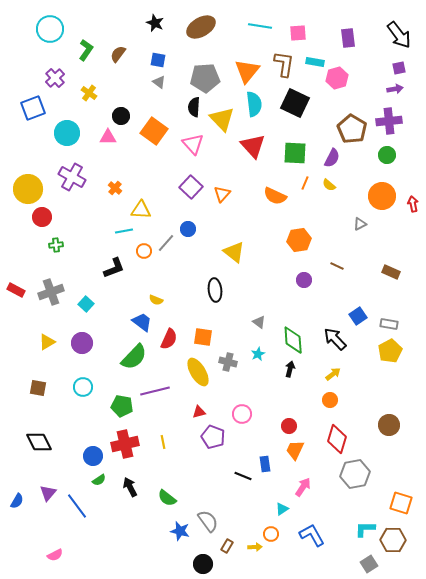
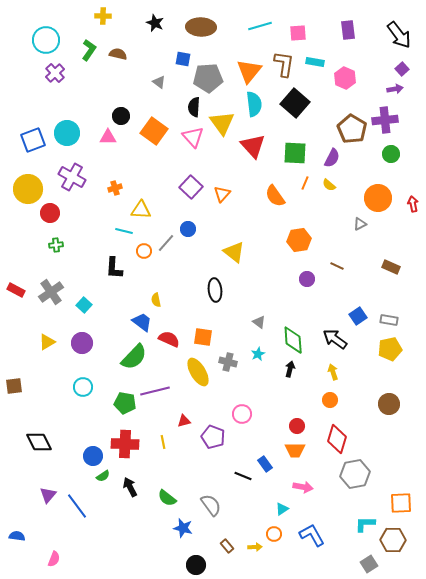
cyan line at (260, 26): rotated 25 degrees counterclockwise
brown ellipse at (201, 27): rotated 32 degrees clockwise
cyan circle at (50, 29): moved 4 px left, 11 px down
purple rectangle at (348, 38): moved 8 px up
green L-shape at (86, 50): moved 3 px right
brown semicircle at (118, 54): rotated 66 degrees clockwise
blue square at (158, 60): moved 25 px right, 1 px up
purple square at (399, 68): moved 3 px right, 1 px down; rotated 32 degrees counterclockwise
orange triangle at (247, 71): moved 2 px right
purple cross at (55, 78): moved 5 px up
gray pentagon at (205, 78): moved 3 px right
pink hexagon at (337, 78): moved 8 px right; rotated 20 degrees counterclockwise
yellow cross at (89, 93): moved 14 px right, 77 px up; rotated 35 degrees counterclockwise
black square at (295, 103): rotated 16 degrees clockwise
blue square at (33, 108): moved 32 px down
yellow triangle at (222, 119): moved 4 px down; rotated 8 degrees clockwise
purple cross at (389, 121): moved 4 px left, 1 px up
pink triangle at (193, 144): moved 7 px up
green circle at (387, 155): moved 4 px right, 1 px up
orange cross at (115, 188): rotated 32 degrees clockwise
orange semicircle at (275, 196): rotated 30 degrees clockwise
orange circle at (382, 196): moved 4 px left, 2 px down
red circle at (42, 217): moved 8 px right, 4 px up
cyan line at (124, 231): rotated 24 degrees clockwise
black L-shape at (114, 268): rotated 115 degrees clockwise
brown rectangle at (391, 272): moved 5 px up
purple circle at (304, 280): moved 3 px right, 1 px up
gray cross at (51, 292): rotated 15 degrees counterclockwise
yellow semicircle at (156, 300): rotated 56 degrees clockwise
cyan square at (86, 304): moved 2 px left, 1 px down
gray rectangle at (389, 324): moved 4 px up
red semicircle at (169, 339): rotated 90 degrees counterclockwise
black arrow at (335, 339): rotated 10 degrees counterclockwise
yellow pentagon at (390, 351): moved 2 px up; rotated 15 degrees clockwise
yellow arrow at (333, 374): moved 2 px up; rotated 70 degrees counterclockwise
brown square at (38, 388): moved 24 px left, 2 px up; rotated 18 degrees counterclockwise
green pentagon at (122, 406): moved 3 px right, 3 px up
red triangle at (199, 412): moved 15 px left, 9 px down
brown circle at (389, 425): moved 21 px up
red circle at (289, 426): moved 8 px right
red cross at (125, 444): rotated 16 degrees clockwise
orange trapezoid at (295, 450): rotated 115 degrees counterclockwise
blue rectangle at (265, 464): rotated 28 degrees counterclockwise
green semicircle at (99, 480): moved 4 px right, 4 px up
pink arrow at (303, 487): rotated 66 degrees clockwise
purple triangle at (48, 493): moved 2 px down
blue semicircle at (17, 501): moved 35 px down; rotated 112 degrees counterclockwise
orange square at (401, 503): rotated 20 degrees counterclockwise
gray semicircle at (208, 521): moved 3 px right, 16 px up
cyan L-shape at (365, 529): moved 5 px up
blue star at (180, 531): moved 3 px right, 3 px up
orange circle at (271, 534): moved 3 px right
brown rectangle at (227, 546): rotated 72 degrees counterclockwise
pink semicircle at (55, 555): moved 1 px left, 4 px down; rotated 42 degrees counterclockwise
black circle at (203, 564): moved 7 px left, 1 px down
